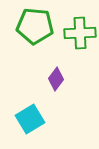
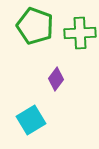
green pentagon: rotated 15 degrees clockwise
cyan square: moved 1 px right, 1 px down
